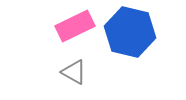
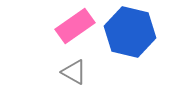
pink rectangle: rotated 9 degrees counterclockwise
